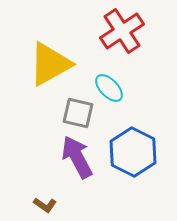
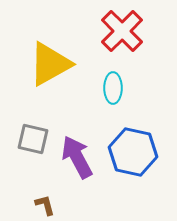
red cross: rotated 12 degrees counterclockwise
cyan ellipse: moved 4 px right; rotated 44 degrees clockwise
gray square: moved 45 px left, 26 px down
blue hexagon: rotated 15 degrees counterclockwise
brown L-shape: rotated 140 degrees counterclockwise
